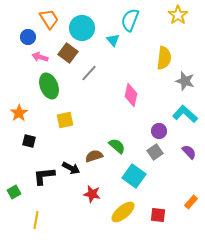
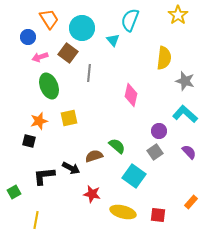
pink arrow: rotated 35 degrees counterclockwise
gray line: rotated 36 degrees counterclockwise
orange star: moved 20 px right, 8 px down; rotated 18 degrees clockwise
yellow square: moved 4 px right, 2 px up
yellow ellipse: rotated 55 degrees clockwise
